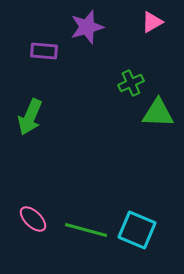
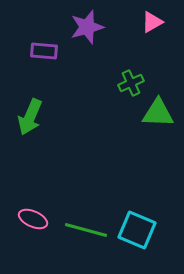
pink ellipse: rotated 20 degrees counterclockwise
